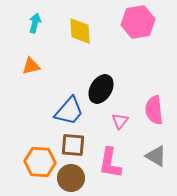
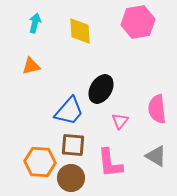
pink semicircle: moved 3 px right, 1 px up
pink L-shape: rotated 16 degrees counterclockwise
